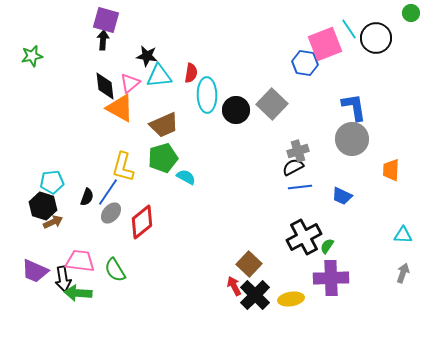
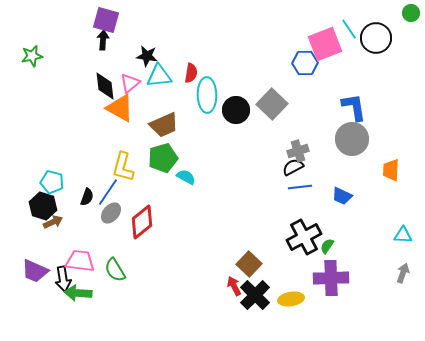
blue hexagon at (305, 63): rotated 10 degrees counterclockwise
cyan pentagon at (52, 182): rotated 20 degrees clockwise
